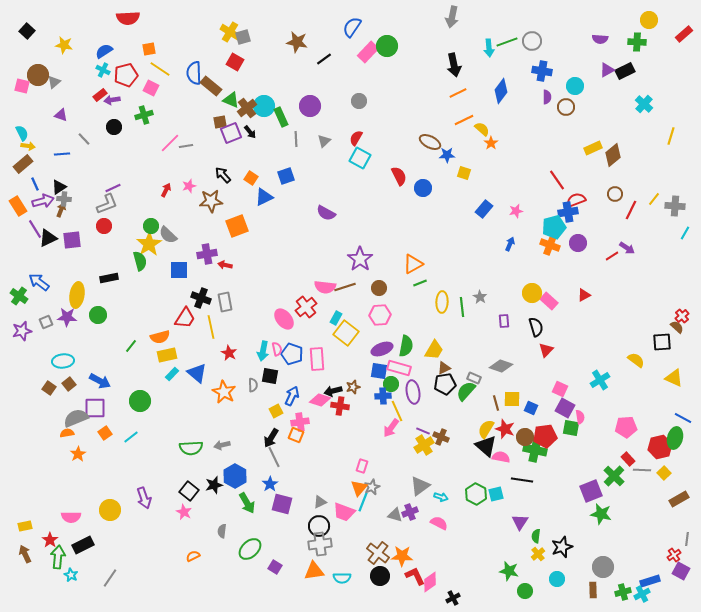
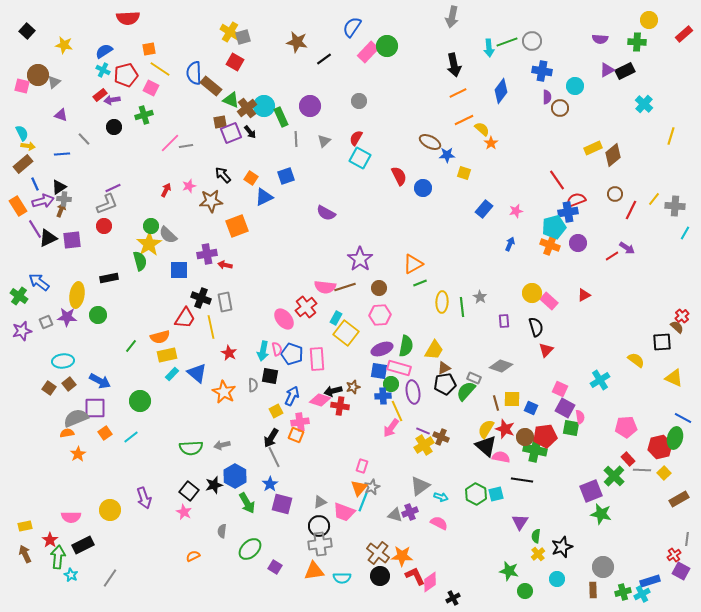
brown circle at (566, 107): moved 6 px left, 1 px down
